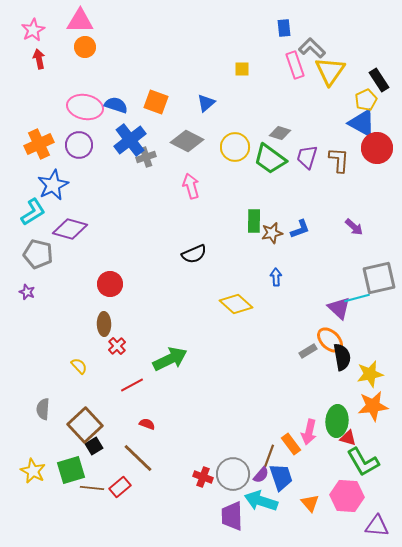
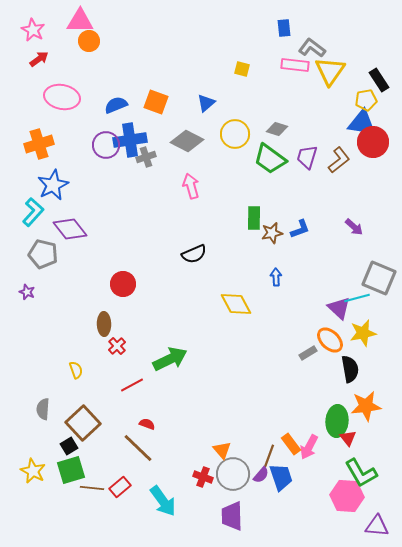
pink star at (33, 30): rotated 15 degrees counterclockwise
orange circle at (85, 47): moved 4 px right, 6 px up
gray L-shape at (312, 48): rotated 8 degrees counterclockwise
red arrow at (39, 59): rotated 66 degrees clockwise
pink rectangle at (295, 65): rotated 64 degrees counterclockwise
yellow square at (242, 69): rotated 14 degrees clockwise
yellow pentagon at (366, 100): rotated 15 degrees clockwise
blue semicircle at (116, 105): rotated 40 degrees counterclockwise
pink ellipse at (85, 107): moved 23 px left, 10 px up
blue triangle at (362, 123): rotated 20 degrees counterclockwise
gray diamond at (280, 133): moved 3 px left, 4 px up
blue cross at (130, 140): rotated 28 degrees clockwise
orange cross at (39, 144): rotated 8 degrees clockwise
purple circle at (79, 145): moved 27 px right
yellow circle at (235, 147): moved 13 px up
red circle at (377, 148): moved 4 px left, 6 px up
brown L-shape at (339, 160): rotated 48 degrees clockwise
cyan L-shape at (33, 212): rotated 16 degrees counterclockwise
green rectangle at (254, 221): moved 3 px up
purple diamond at (70, 229): rotated 36 degrees clockwise
gray pentagon at (38, 254): moved 5 px right
gray square at (379, 278): rotated 36 degrees clockwise
red circle at (110, 284): moved 13 px right
yellow diamond at (236, 304): rotated 20 degrees clockwise
gray rectangle at (308, 351): moved 2 px down
black semicircle at (342, 357): moved 8 px right, 12 px down
yellow semicircle at (79, 366): moved 3 px left, 4 px down; rotated 24 degrees clockwise
yellow star at (370, 374): moved 7 px left, 41 px up
orange star at (373, 406): moved 7 px left
brown square at (85, 425): moved 2 px left, 2 px up
pink arrow at (309, 432): moved 15 px down; rotated 15 degrees clockwise
red triangle at (348, 438): rotated 36 degrees clockwise
black square at (94, 446): moved 25 px left
brown line at (138, 458): moved 10 px up
green L-shape at (363, 462): moved 2 px left, 11 px down
cyan arrow at (261, 501): moved 98 px left; rotated 144 degrees counterclockwise
orange triangle at (310, 503): moved 88 px left, 53 px up
